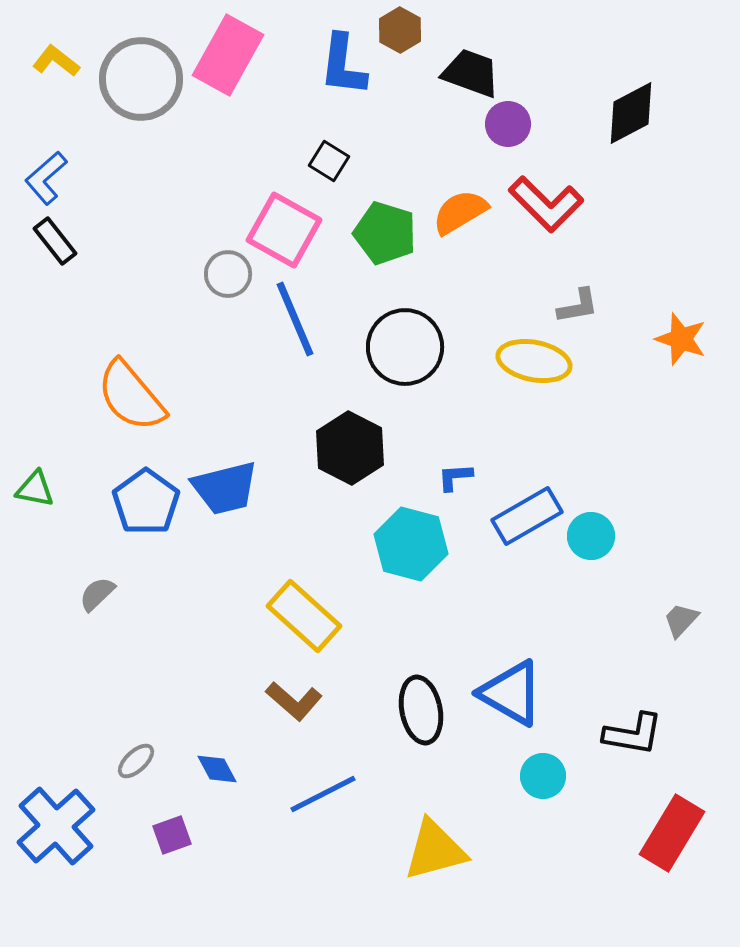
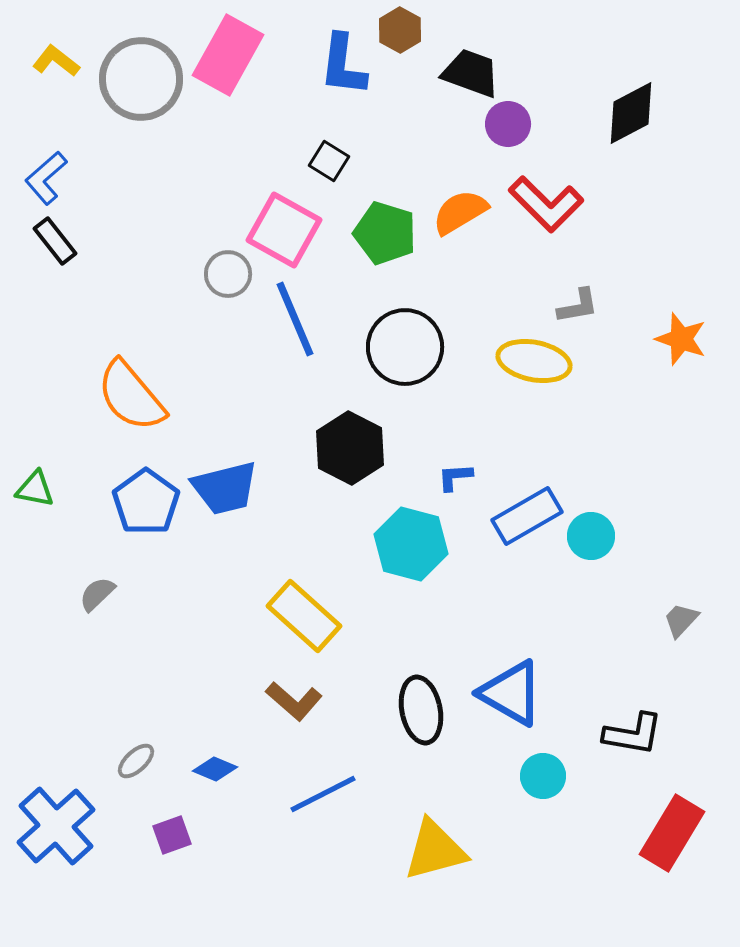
blue diamond at (217, 769): moved 2 px left; rotated 39 degrees counterclockwise
